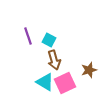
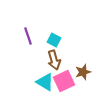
cyan square: moved 5 px right
brown star: moved 6 px left, 2 px down
pink square: moved 1 px left, 2 px up
